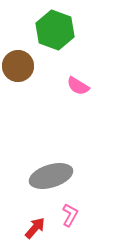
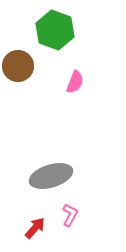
pink semicircle: moved 3 px left, 4 px up; rotated 100 degrees counterclockwise
